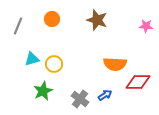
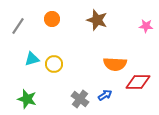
gray line: rotated 12 degrees clockwise
green star: moved 16 px left, 8 px down; rotated 30 degrees counterclockwise
